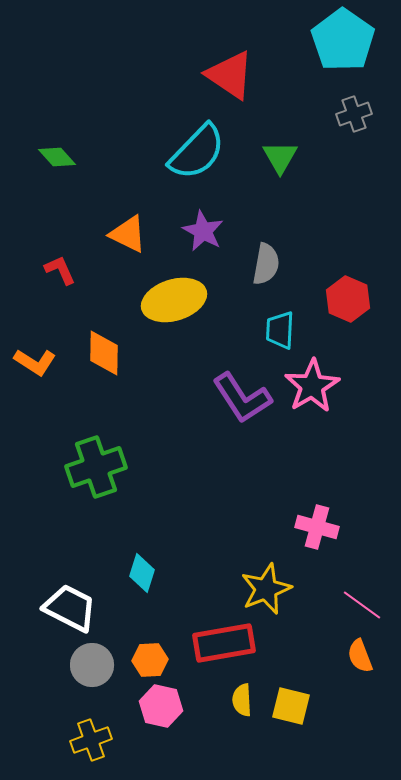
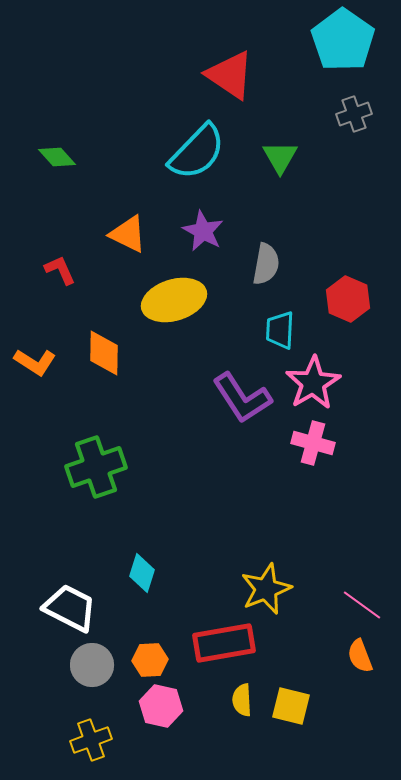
pink star: moved 1 px right, 3 px up
pink cross: moved 4 px left, 84 px up
